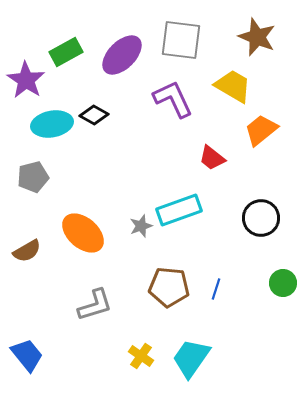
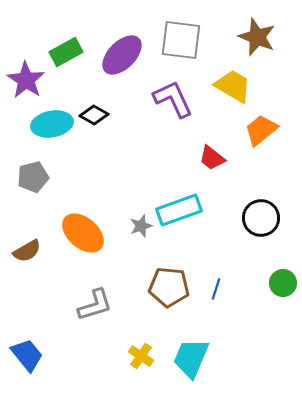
cyan trapezoid: rotated 12 degrees counterclockwise
